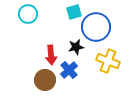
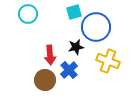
red arrow: moved 1 px left
